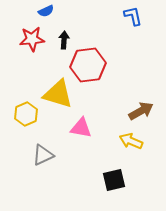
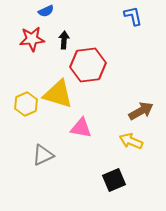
yellow hexagon: moved 10 px up
black square: rotated 10 degrees counterclockwise
